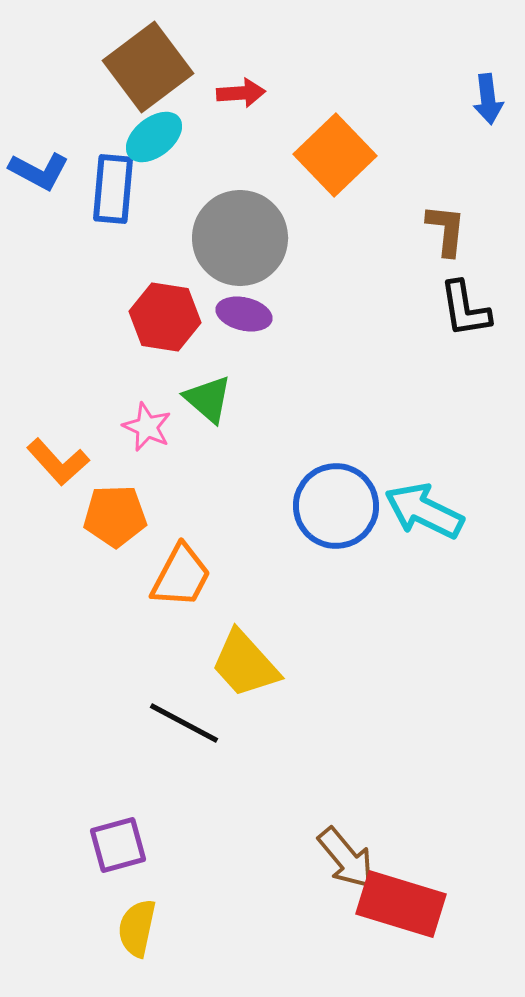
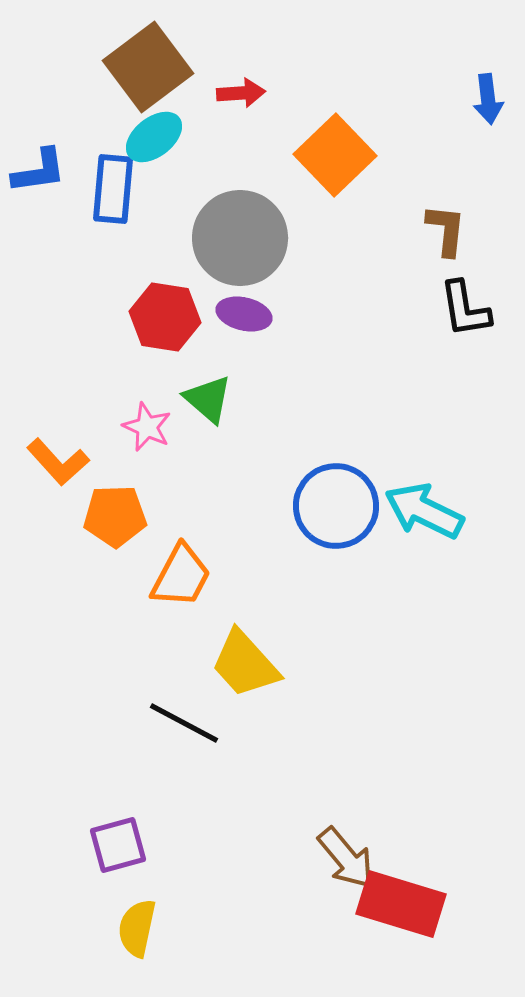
blue L-shape: rotated 36 degrees counterclockwise
